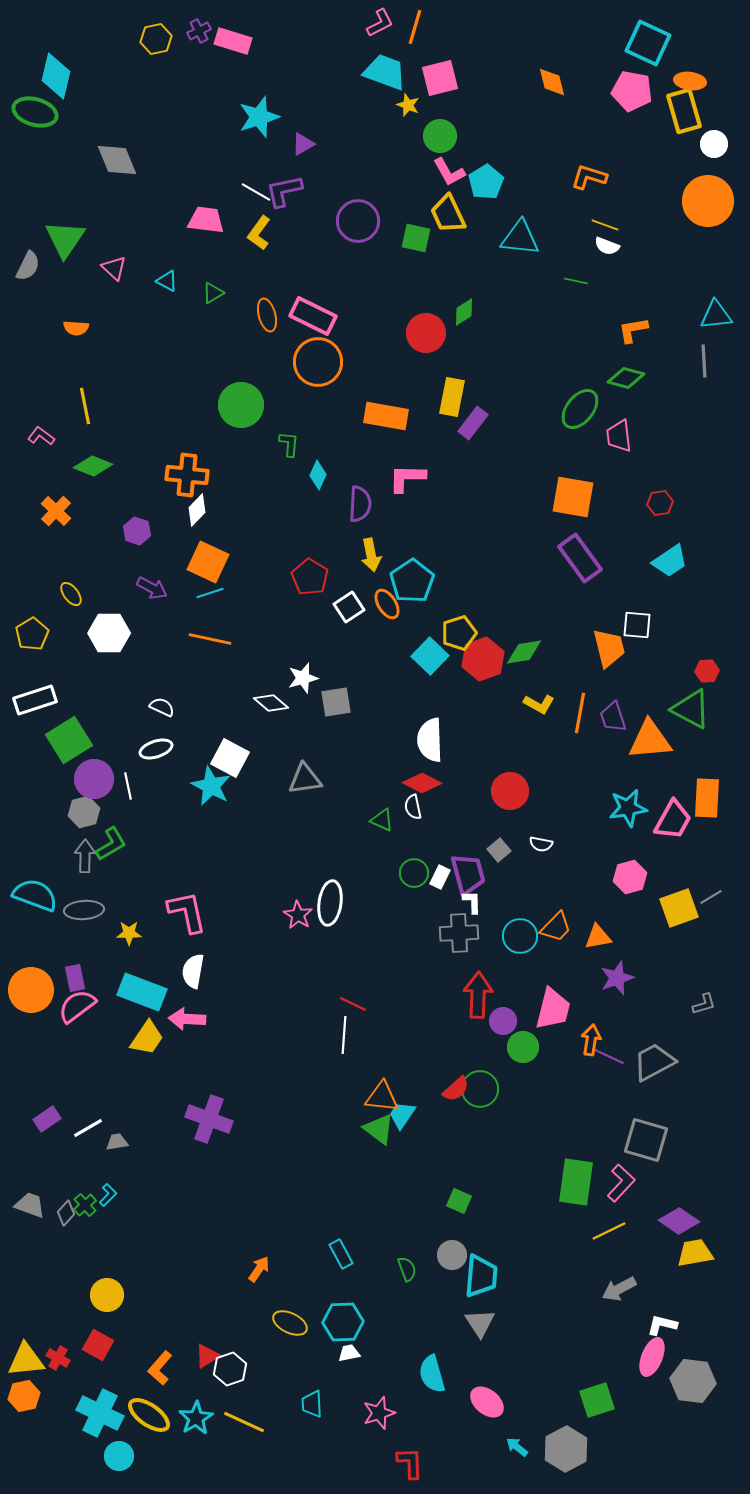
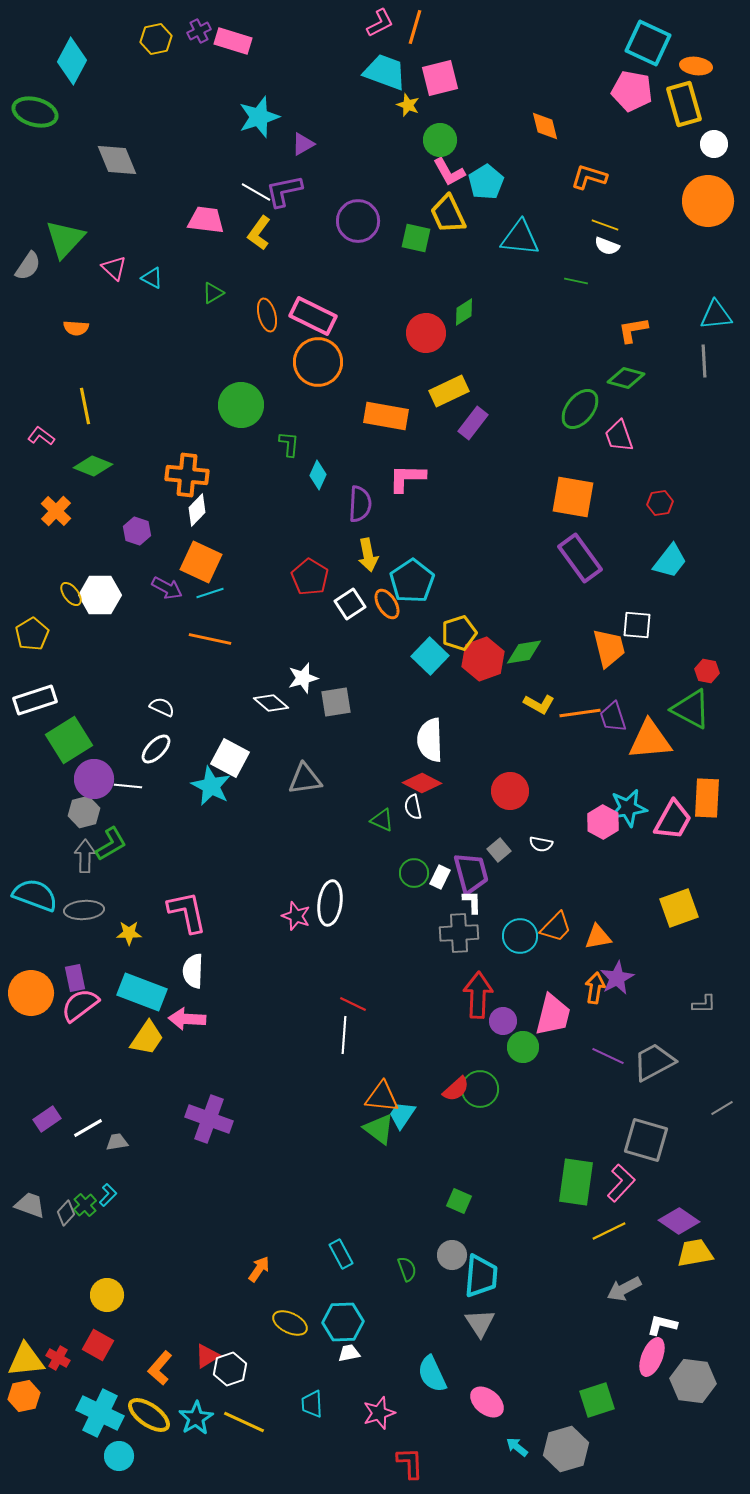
cyan diamond at (56, 76): moved 16 px right, 15 px up; rotated 15 degrees clockwise
orange ellipse at (690, 81): moved 6 px right, 15 px up
orange diamond at (552, 82): moved 7 px left, 44 px down
yellow rectangle at (684, 111): moved 7 px up
green circle at (440, 136): moved 4 px down
green triangle at (65, 239): rotated 9 degrees clockwise
gray semicircle at (28, 266): rotated 8 degrees clockwise
cyan triangle at (167, 281): moved 15 px left, 3 px up
yellow rectangle at (452, 397): moved 3 px left, 6 px up; rotated 54 degrees clockwise
pink trapezoid at (619, 436): rotated 12 degrees counterclockwise
yellow arrow at (371, 555): moved 3 px left
cyan trapezoid at (670, 561): rotated 18 degrees counterclockwise
orange square at (208, 562): moved 7 px left
purple arrow at (152, 588): moved 15 px right
white square at (349, 607): moved 1 px right, 3 px up
white hexagon at (109, 633): moved 9 px left, 38 px up
red hexagon at (707, 671): rotated 15 degrees clockwise
orange line at (580, 713): rotated 72 degrees clockwise
white ellipse at (156, 749): rotated 28 degrees counterclockwise
white line at (128, 786): rotated 72 degrees counterclockwise
purple trapezoid at (468, 874): moved 3 px right, 1 px up
pink hexagon at (630, 877): moved 27 px left, 55 px up; rotated 16 degrees counterclockwise
gray line at (711, 897): moved 11 px right, 211 px down
pink star at (298, 915): moved 2 px left, 1 px down; rotated 12 degrees counterclockwise
white semicircle at (193, 971): rotated 8 degrees counterclockwise
purple star at (617, 978): rotated 8 degrees counterclockwise
orange circle at (31, 990): moved 3 px down
gray L-shape at (704, 1004): rotated 15 degrees clockwise
pink semicircle at (77, 1006): moved 3 px right, 1 px up
pink trapezoid at (553, 1009): moved 6 px down
orange arrow at (591, 1040): moved 4 px right, 52 px up
gray arrow at (619, 1289): moved 5 px right
cyan semicircle at (432, 1374): rotated 9 degrees counterclockwise
gray hexagon at (566, 1449): rotated 12 degrees clockwise
